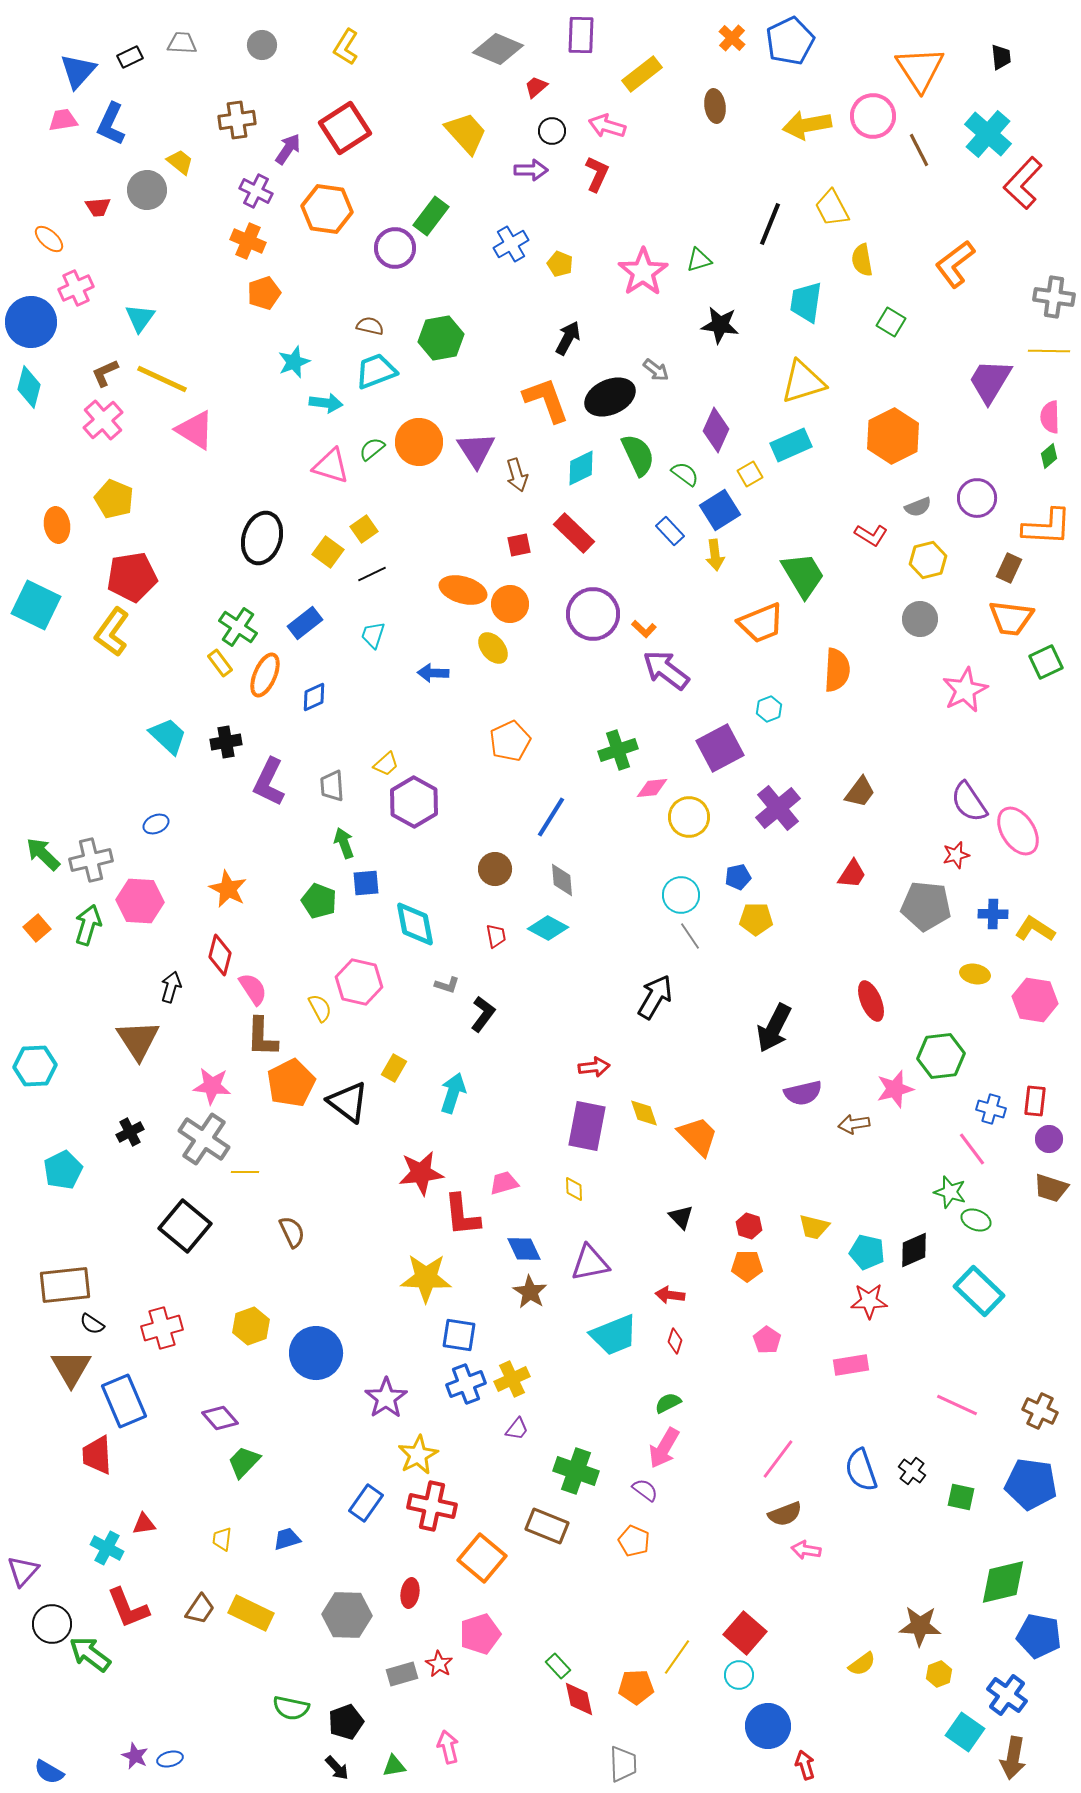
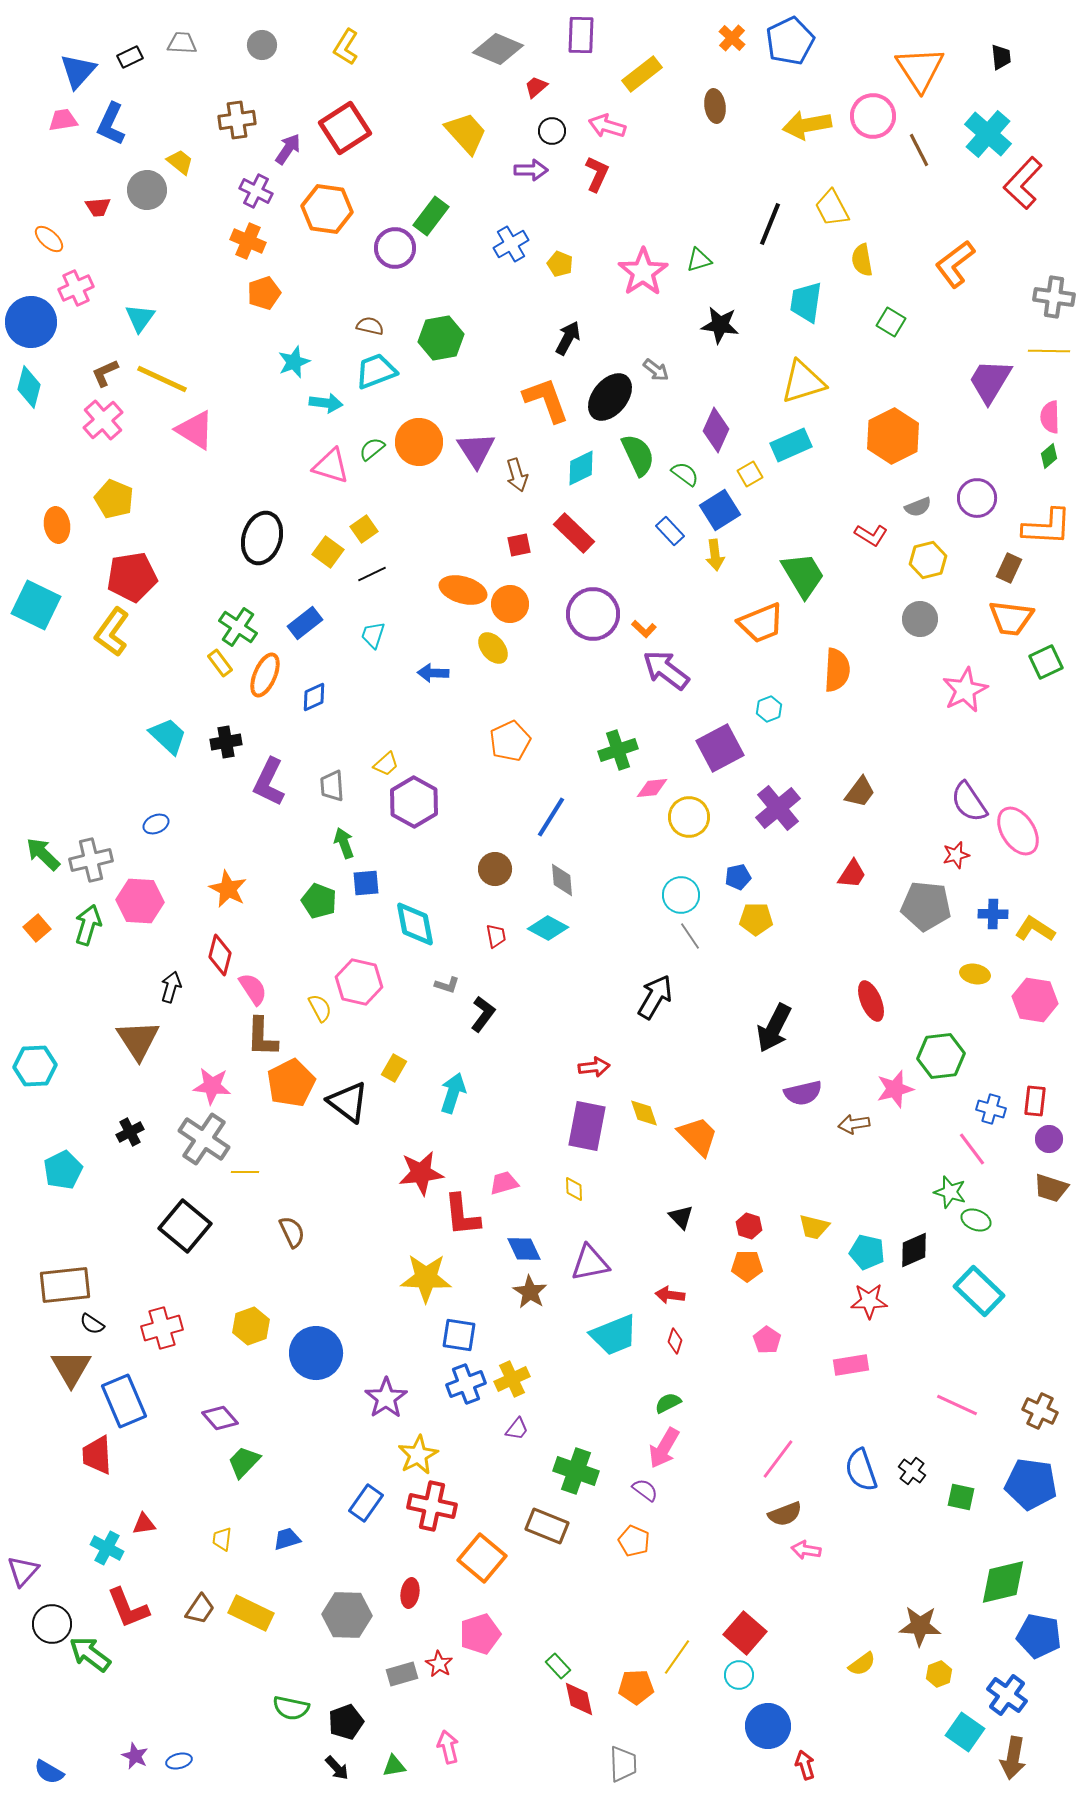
black ellipse at (610, 397): rotated 27 degrees counterclockwise
blue ellipse at (170, 1759): moved 9 px right, 2 px down
